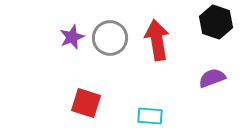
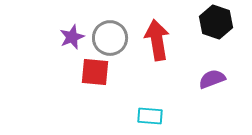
purple semicircle: moved 1 px down
red square: moved 9 px right, 31 px up; rotated 12 degrees counterclockwise
